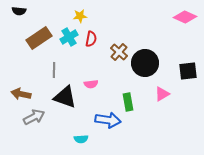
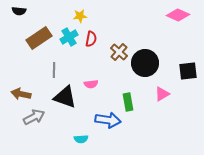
pink diamond: moved 7 px left, 2 px up
